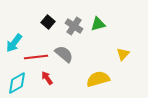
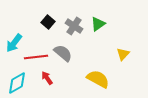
green triangle: rotated 21 degrees counterclockwise
gray semicircle: moved 1 px left, 1 px up
yellow semicircle: rotated 45 degrees clockwise
